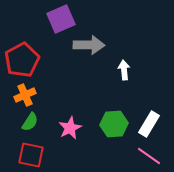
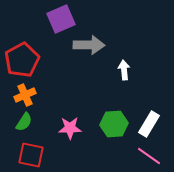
green semicircle: moved 6 px left
pink star: rotated 25 degrees clockwise
